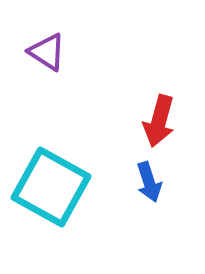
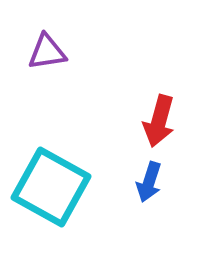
purple triangle: rotated 42 degrees counterclockwise
blue arrow: rotated 36 degrees clockwise
